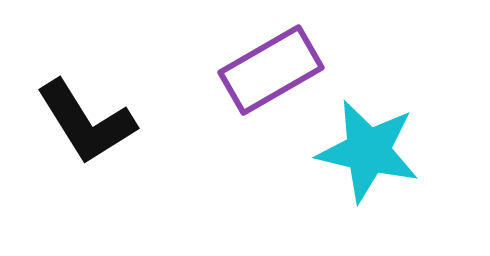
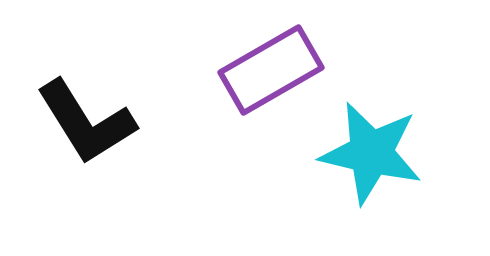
cyan star: moved 3 px right, 2 px down
